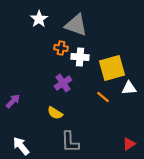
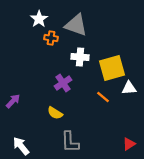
orange cross: moved 10 px left, 10 px up
